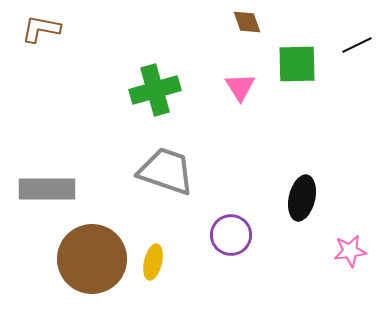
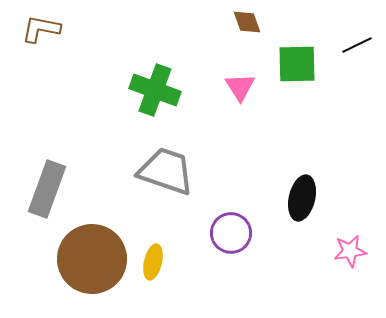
green cross: rotated 36 degrees clockwise
gray rectangle: rotated 70 degrees counterclockwise
purple circle: moved 2 px up
